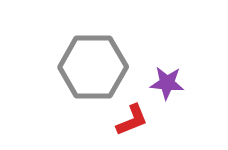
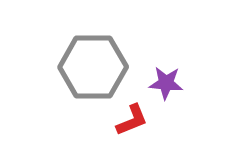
purple star: moved 1 px left
